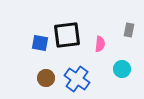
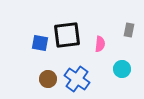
brown circle: moved 2 px right, 1 px down
